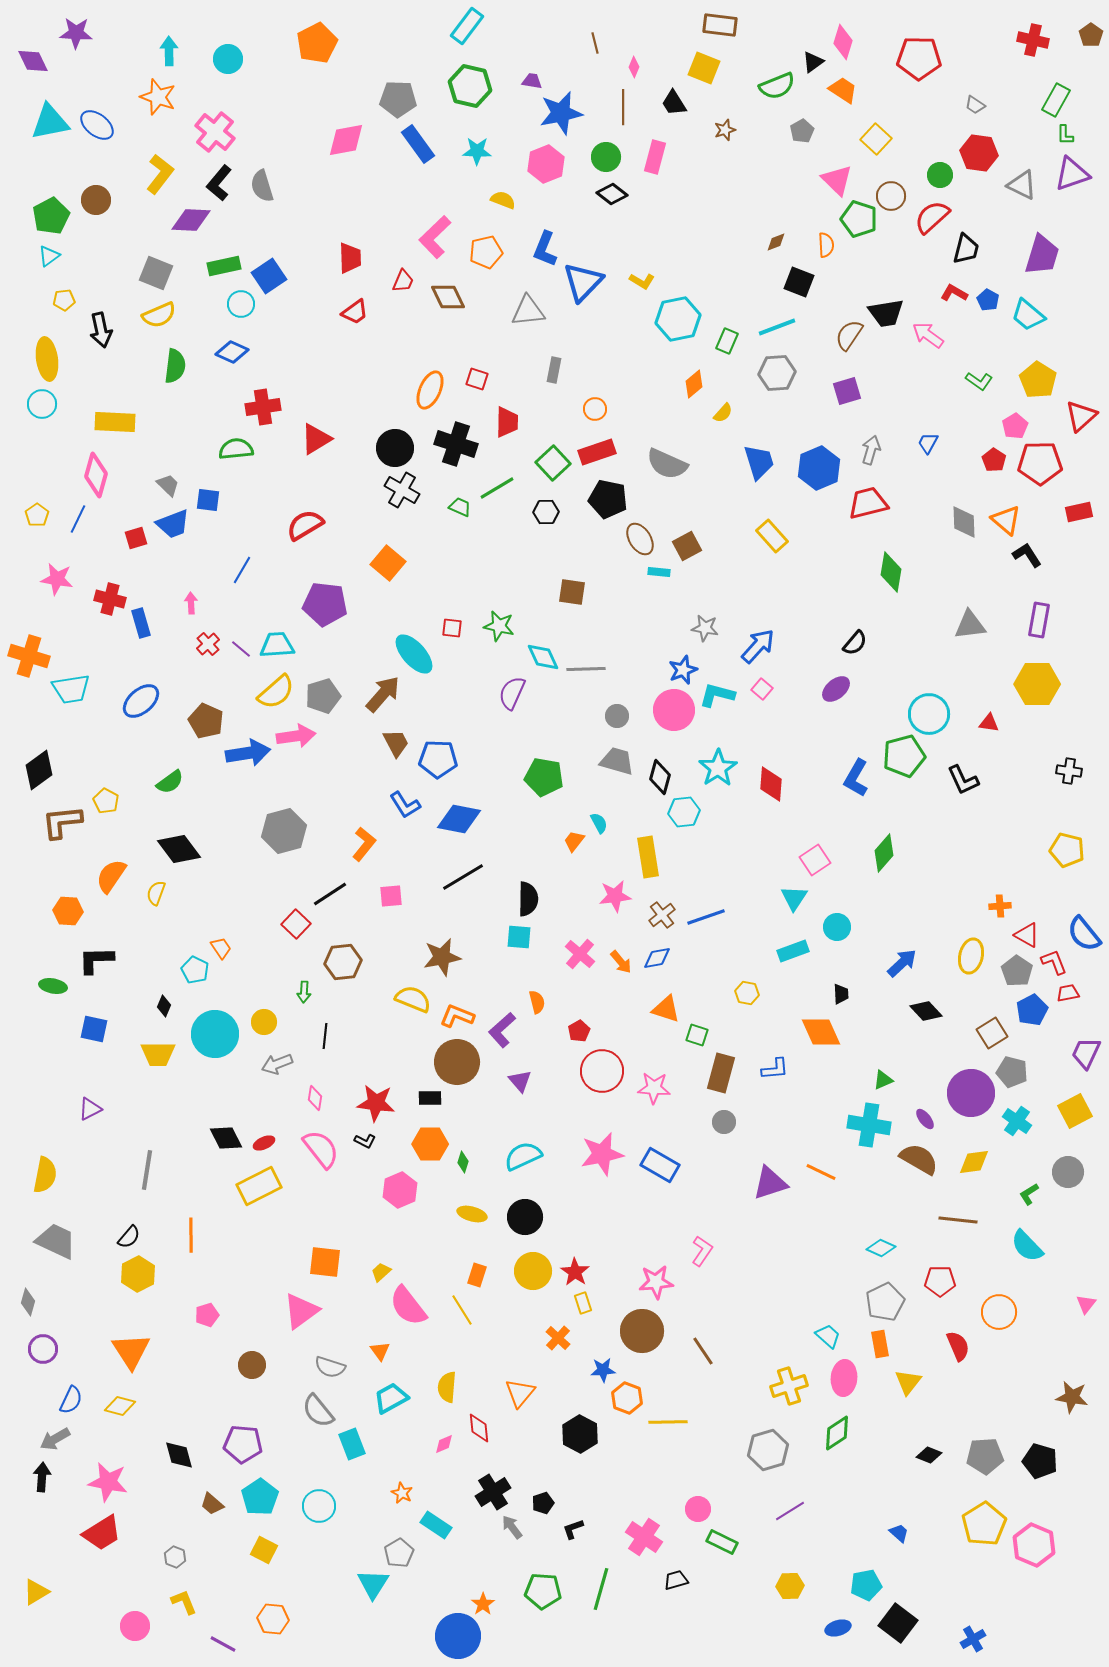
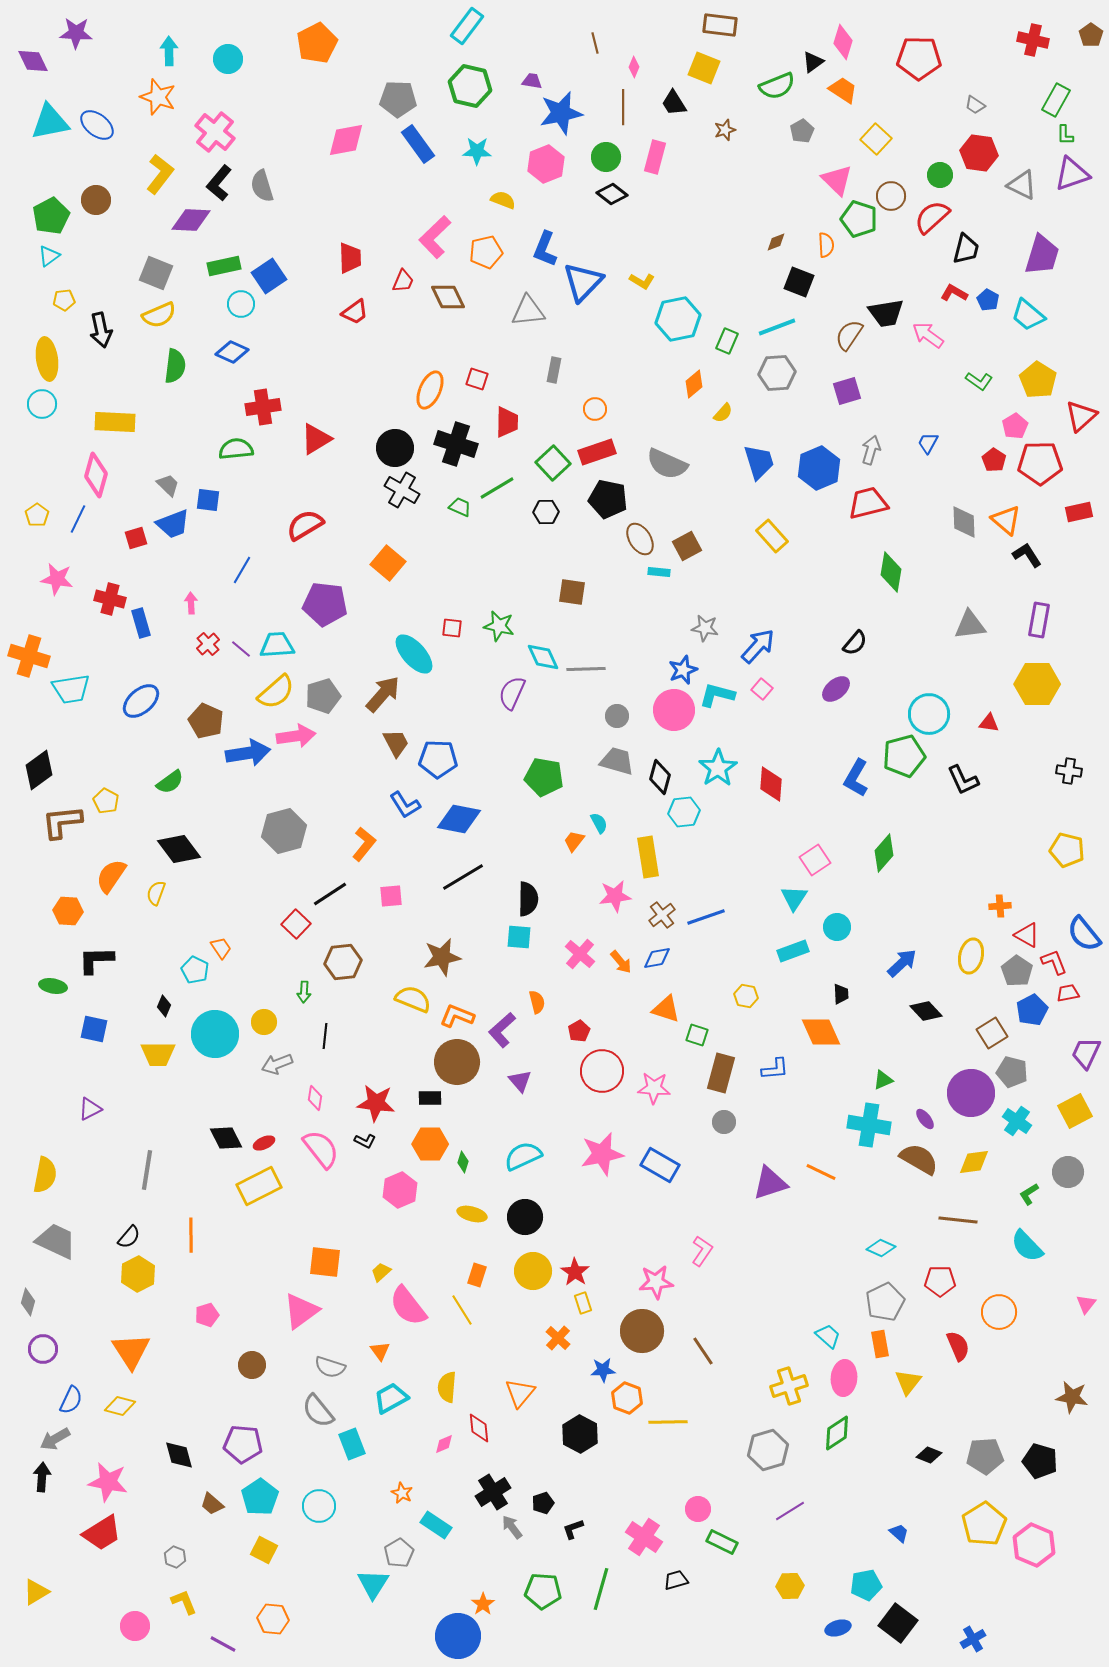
yellow hexagon at (747, 993): moved 1 px left, 3 px down
